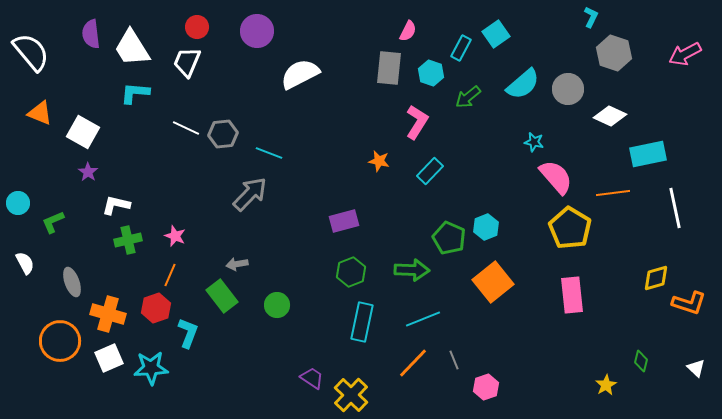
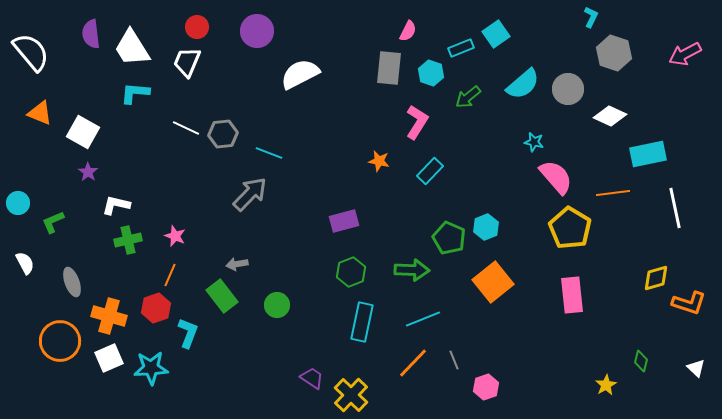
cyan rectangle at (461, 48): rotated 40 degrees clockwise
orange cross at (108, 314): moved 1 px right, 2 px down
